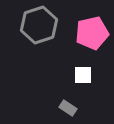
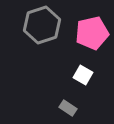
gray hexagon: moved 3 px right
white square: rotated 30 degrees clockwise
